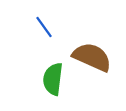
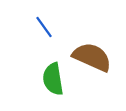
green semicircle: rotated 16 degrees counterclockwise
